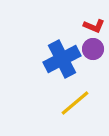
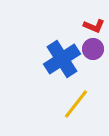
blue cross: rotated 6 degrees counterclockwise
yellow line: moved 1 px right, 1 px down; rotated 12 degrees counterclockwise
